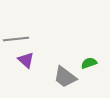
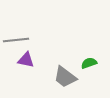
gray line: moved 1 px down
purple triangle: rotated 30 degrees counterclockwise
